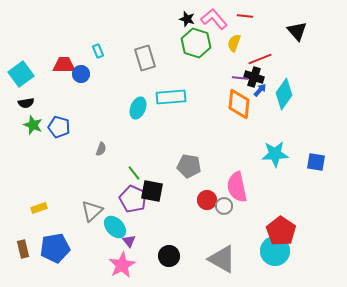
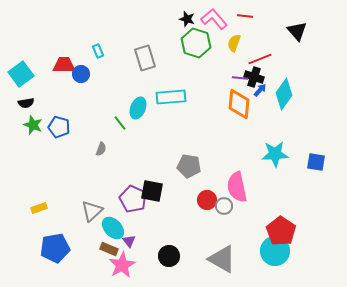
green line at (134, 173): moved 14 px left, 50 px up
cyan ellipse at (115, 227): moved 2 px left, 1 px down
brown rectangle at (23, 249): moved 86 px right; rotated 54 degrees counterclockwise
